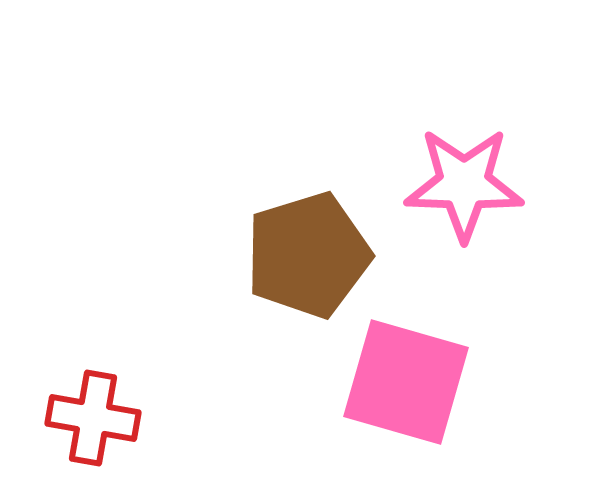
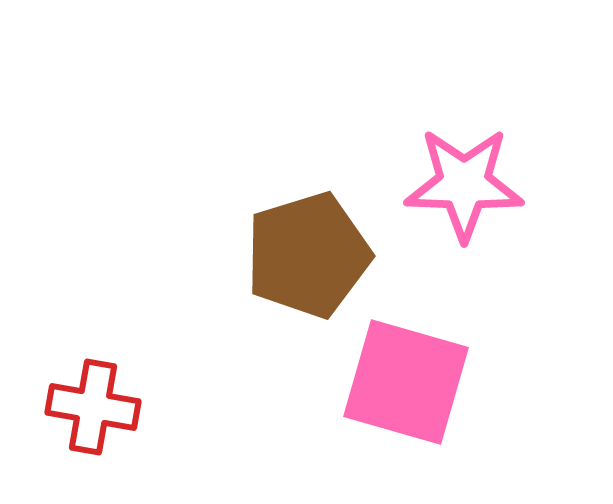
red cross: moved 11 px up
